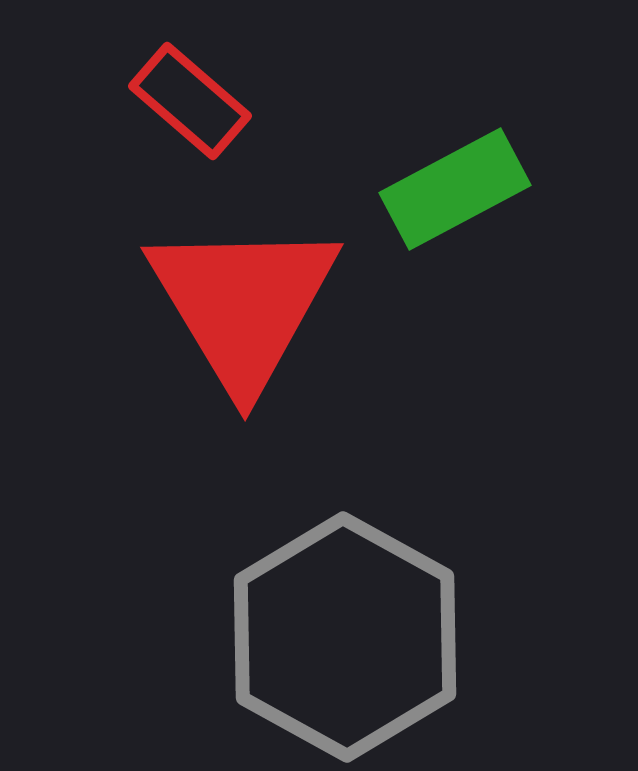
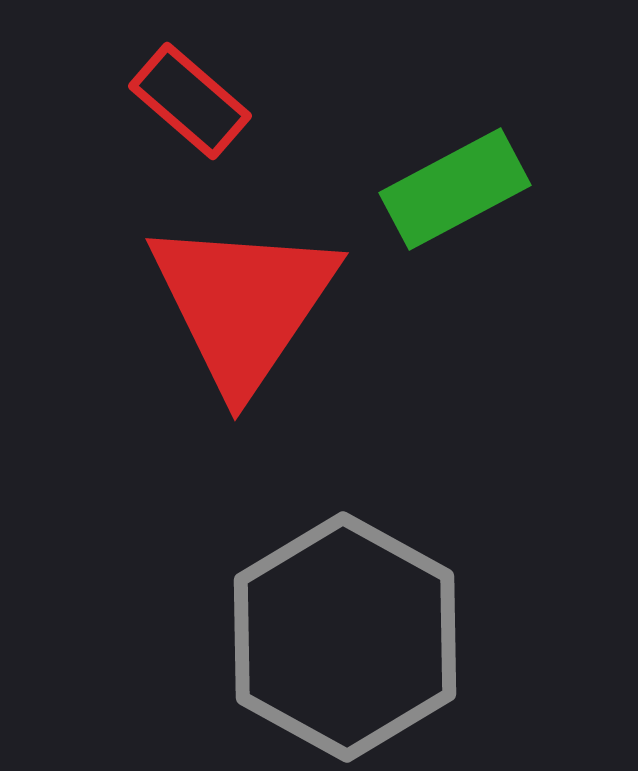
red triangle: rotated 5 degrees clockwise
